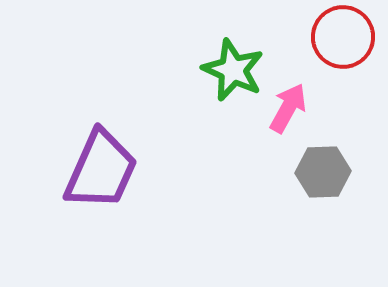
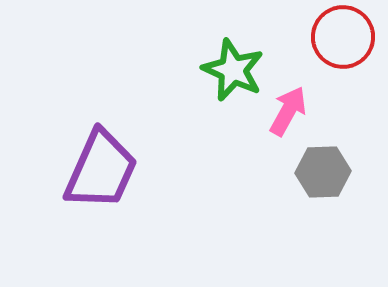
pink arrow: moved 3 px down
